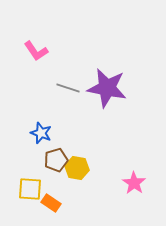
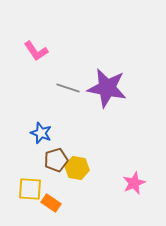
pink star: rotated 15 degrees clockwise
